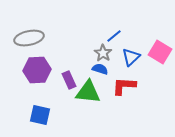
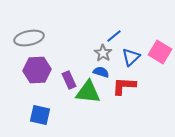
blue semicircle: moved 1 px right, 3 px down
